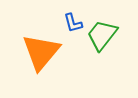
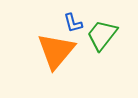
orange triangle: moved 15 px right, 1 px up
